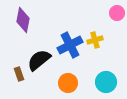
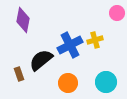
black semicircle: moved 2 px right
